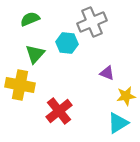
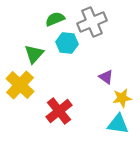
green semicircle: moved 25 px right
green triangle: moved 1 px left
purple triangle: moved 1 px left, 4 px down; rotated 14 degrees clockwise
yellow cross: rotated 32 degrees clockwise
yellow star: moved 4 px left, 2 px down
cyan triangle: moved 1 px down; rotated 40 degrees clockwise
